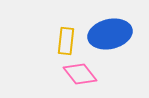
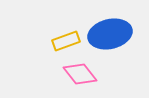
yellow rectangle: rotated 64 degrees clockwise
